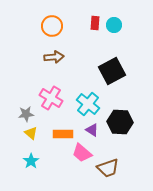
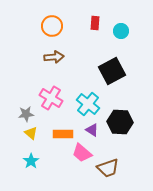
cyan circle: moved 7 px right, 6 px down
